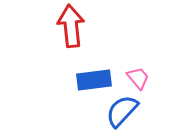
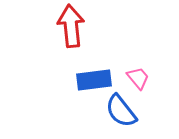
blue semicircle: moved 1 px left; rotated 81 degrees counterclockwise
